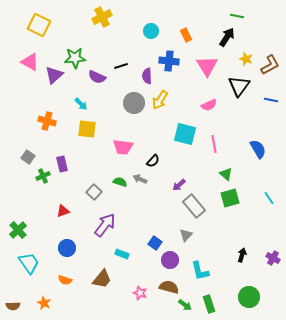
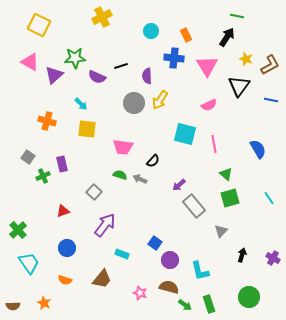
blue cross at (169, 61): moved 5 px right, 3 px up
green semicircle at (120, 182): moved 7 px up
gray triangle at (186, 235): moved 35 px right, 4 px up
